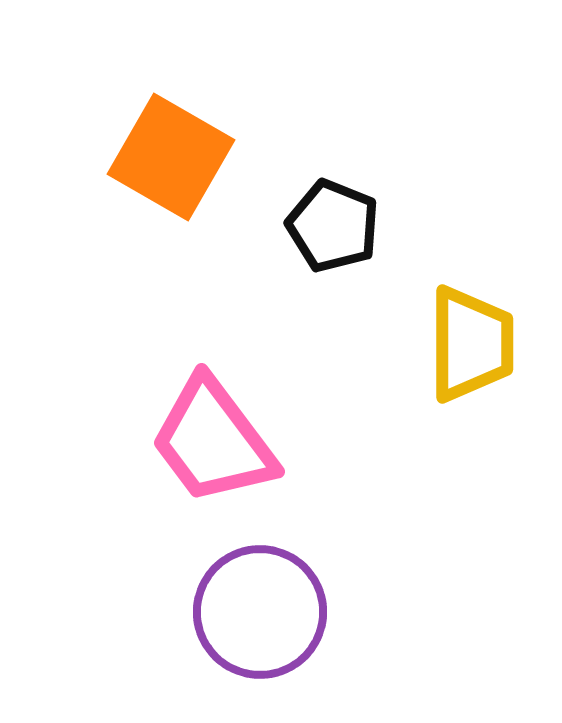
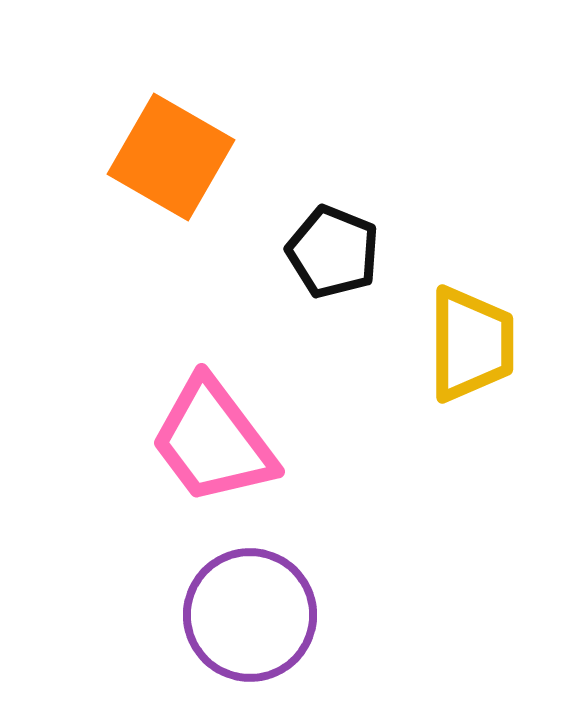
black pentagon: moved 26 px down
purple circle: moved 10 px left, 3 px down
